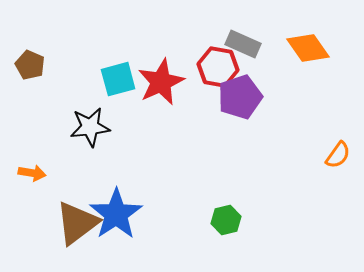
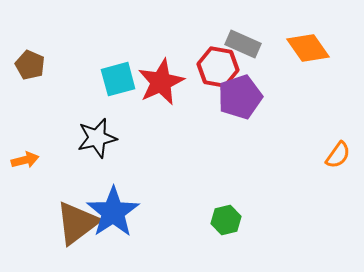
black star: moved 7 px right, 11 px down; rotated 6 degrees counterclockwise
orange arrow: moved 7 px left, 13 px up; rotated 24 degrees counterclockwise
blue star: moved 3 px left, 2 px up
